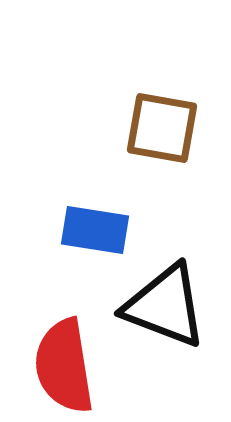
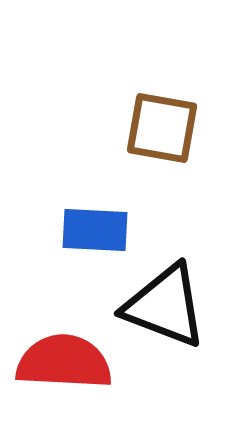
blue rectangle: rotated 6 degrees counterclockwise
red semicircle: moved 4 px up; rotated 102 degrees clockwise
